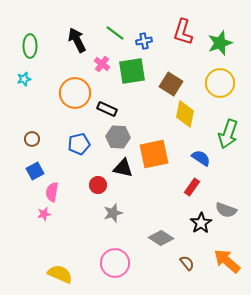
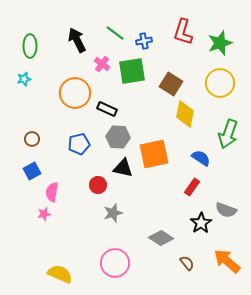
blue square: moved 3 px left
